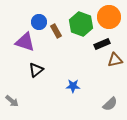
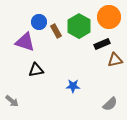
green hexagon: moved 2 px left, 2 px down; rotated 10 degrees clockwise
black triangle: rotated 28 degrees clockwise
